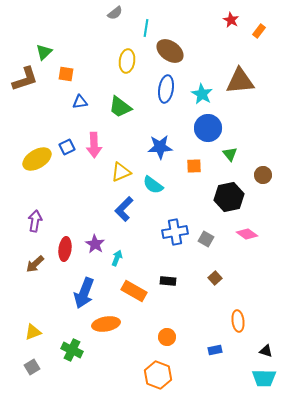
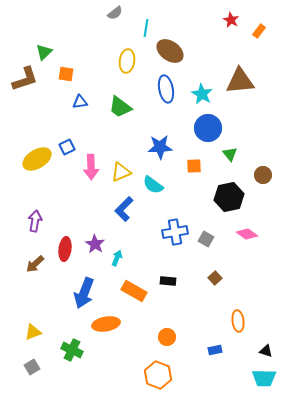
blue ellipse at (166, 89): rotated 20 degrees counterclockwise
pink arrow at (94, 145): moved 3 px left, 22 px down
